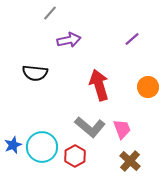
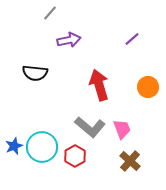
blue star: moved 1 px right, 1 px down
